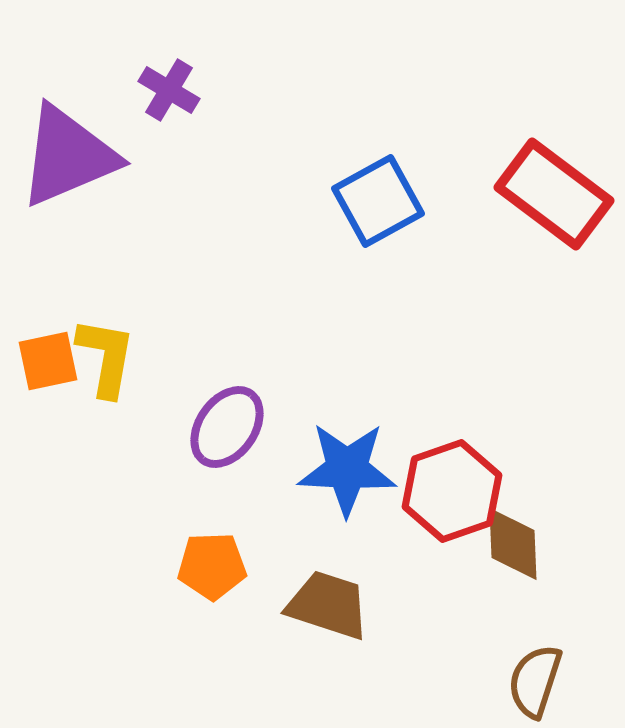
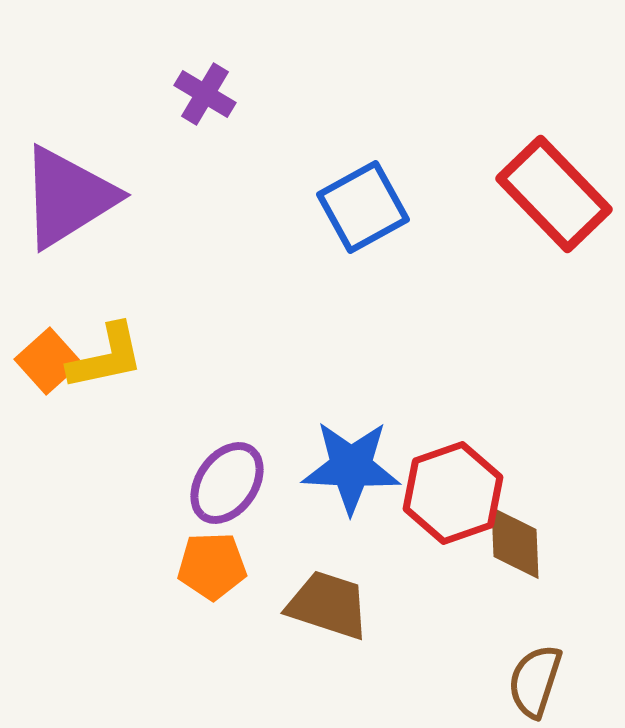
purple cross: moved 36 px right, 4 px down
purple triangle: moved 41 px down; rotated 9 degrees counterclockwise
red rectangle: rotated 9 degrees clockwise
blue square: moved 15 px left, 6 px down
yellow L-shape: rotated 68 degrees clockwise
orange square: rotated 30 degrees counterclockwise
purple ellipse: moved 56 px down
blue star: moved 4 px right, 2 px up
red hexagon: moved 1 px right, 2 px down
brown diamond: moved 2 px right, 1 px up
